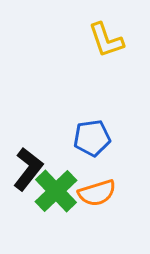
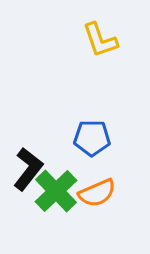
yellow L-shape: moved 6 px left
blue pentagon: rotated 9 degrees clockwise
orange semicircle: rotated 6 degrees counterclockwise
